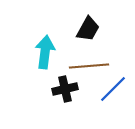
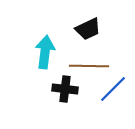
black trapezoid: rotated 36 degrees clockwise
brown line: rotated 6 degrees clockwise
black cross: rotated 20 degrees clockwise
